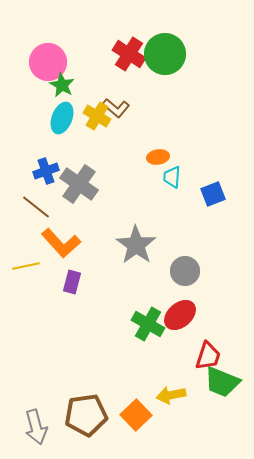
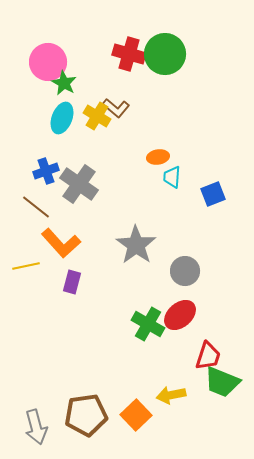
red cross: rotated 16 degrees counterclockwise
green star: moved 2 px right, 2 px up
